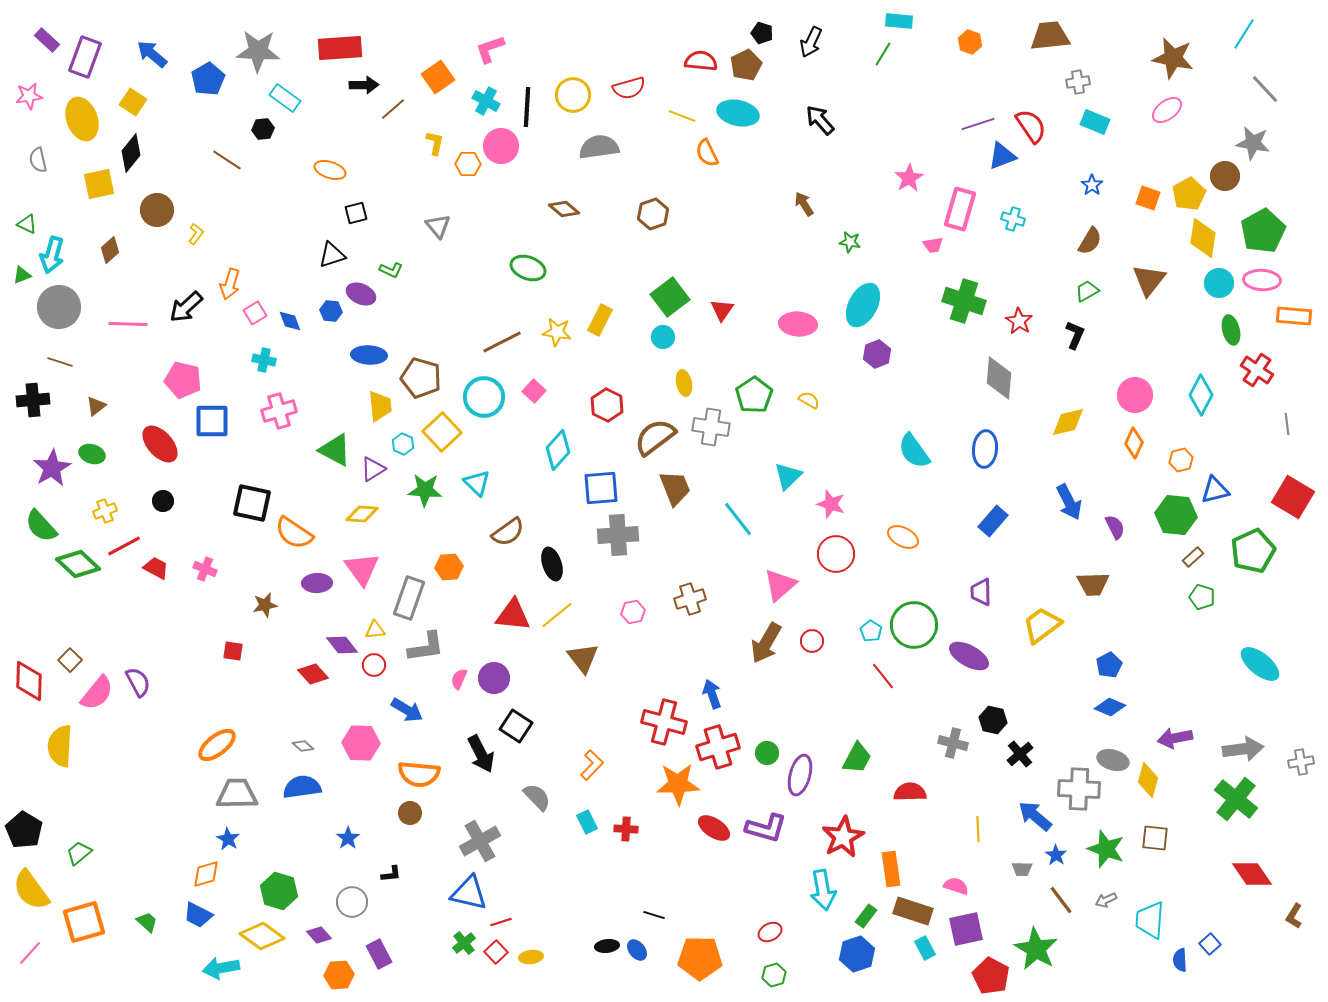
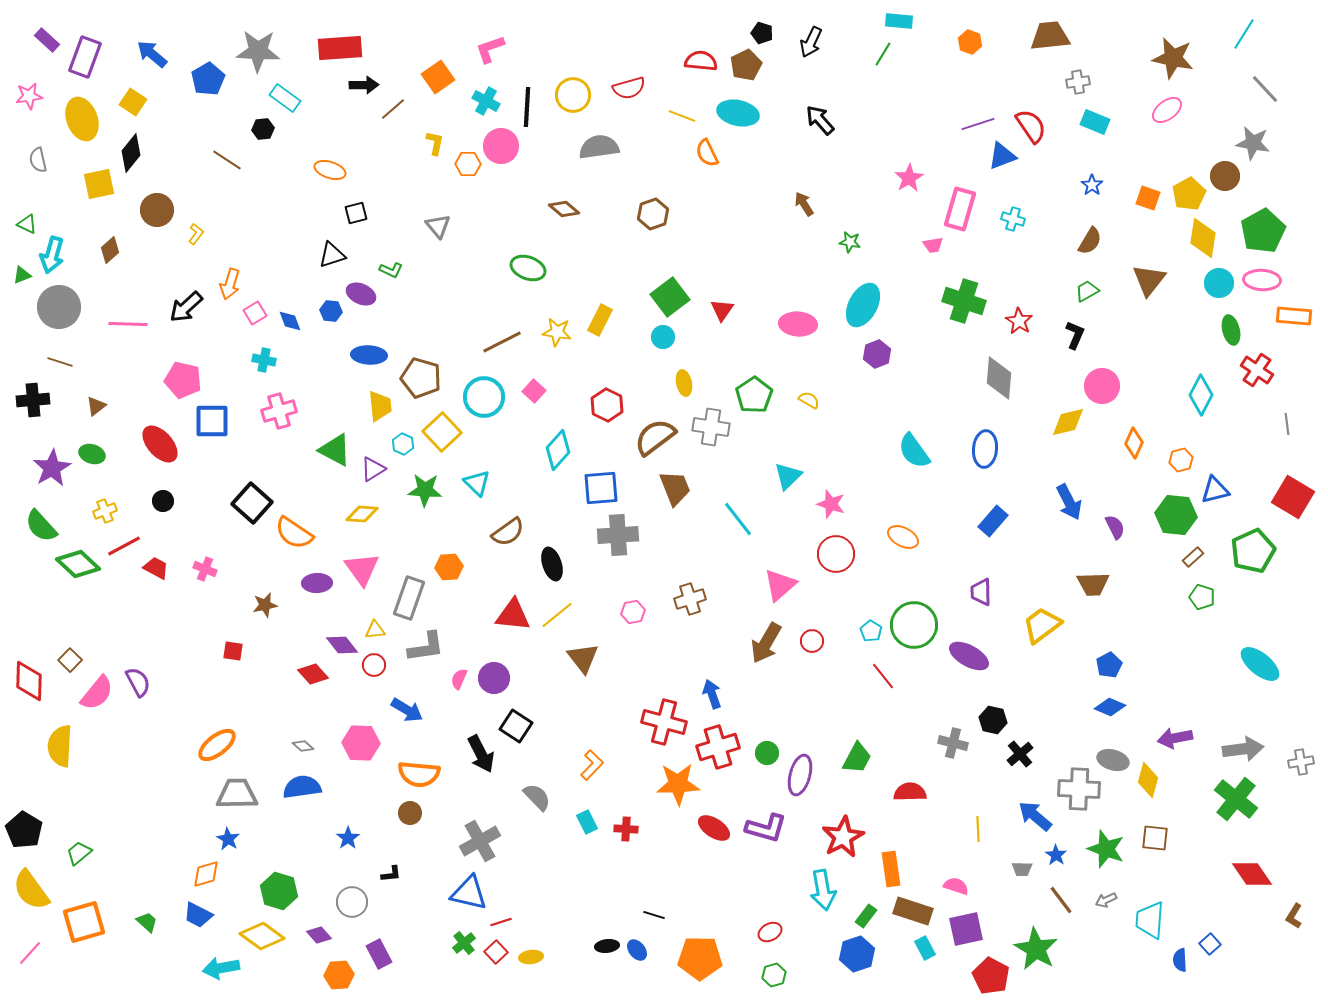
pink circle at (1135, 395): moved 33 px left, 9 px up
black square at (252, 503): rotated 30 degrees clockwise
